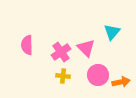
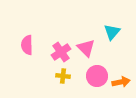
pink circle: moved 1 px left, 1 px down
